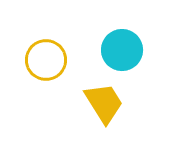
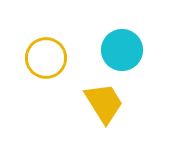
yellow circle: moved 2 px up
